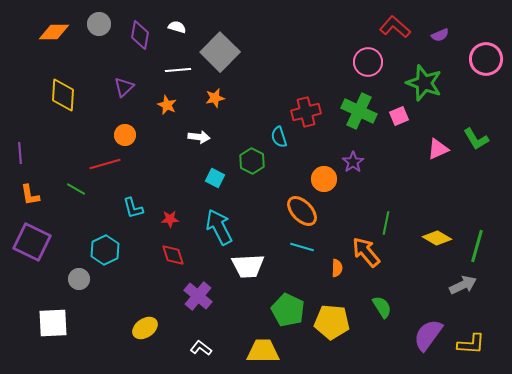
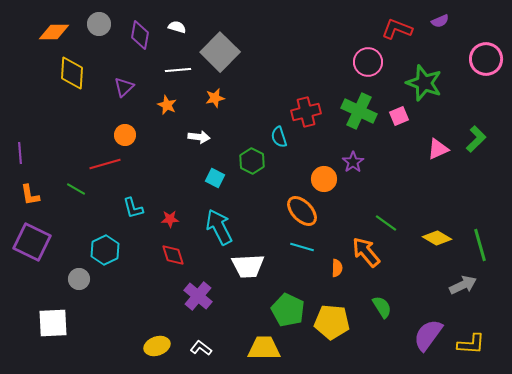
red L-shape at (395, 27): moved 2 px right, 2 px down; rotated 20 degrees counterclockwise
purple semicircle at (440, 35): moved 14 px up
yellow diamond at (63, 95): moved 9 px right, 22 px up
green L-shape at (476, 139): rotated 104 degrees counterclockwise
green line at (386, 223): rotated 65 degrees counterclockwise
green line at (477, 246): moved 3 px right, 1 px up; rotated 32 degrees counterclockwise
yellow ellipse at (145, 328): moved 12 px right, 18 px down; rotated 15 degrees clockwise
yellow trapezoid at (263, 351): moved 1 px right, 3 px up
